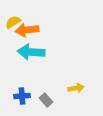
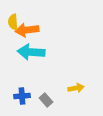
yellow semicircle: rotated 63 degrees counterclockwise
